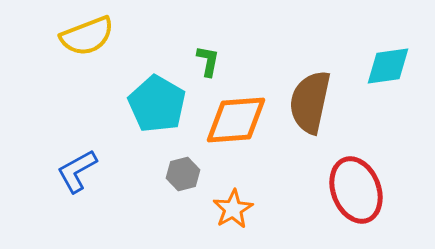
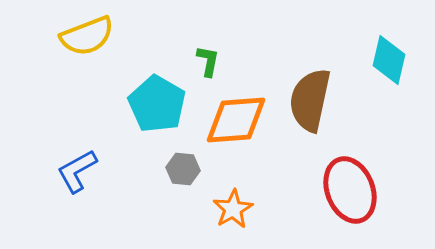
cyan diamond: moved 1 px right, 6 px up; rotated 69 degrees counterclockwise
brown semicircle: moved 2 px up
gray hexagon: moved 5 px up; rotated 20 degrees clockwise
red ellipse: moved 6 px left
